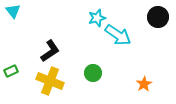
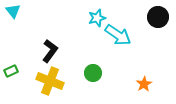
black L-shape: rotated 20 degrees counterclockwise
